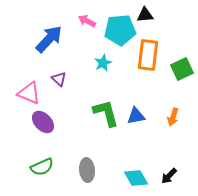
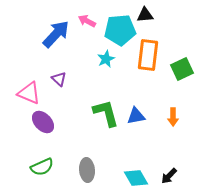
blue arrow: moved 7 px right, 5 px up
cyan star: moved 3 px right, 4 px up
orange arrow: rotated 18 degrees counterclockwise
